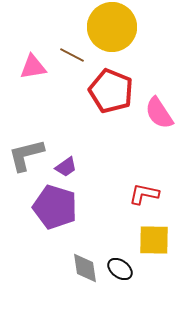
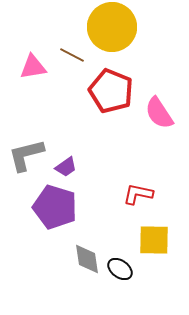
red L-shape: moved 6 px left
gray diamond: moved 2 px right, 9 px up
